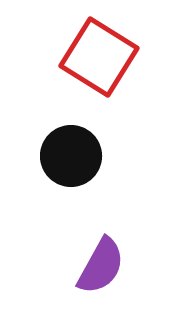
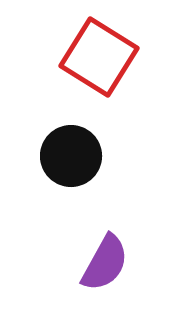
purple semicircle: moved 4 px right, 3 px up
